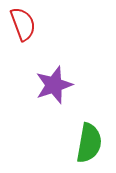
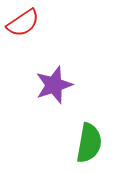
red semicircle: moved 1 px up; rotated 76 degrees clockwise
